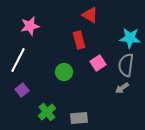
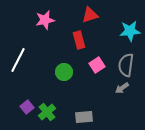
red triangle: rotated 48 degrees counterclockwise
pink star: moved 15 px right, 6 px up
cyan star: moved 7 px up; rotated 10 degrees counterclockwise
pink square: moved 1 px left, 2 px down
purple square: moved 5 px right, 17 px down
gray rectangle: moved 5 px right, 1 px up
